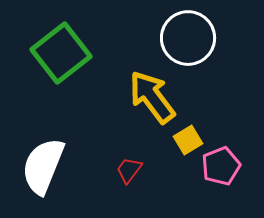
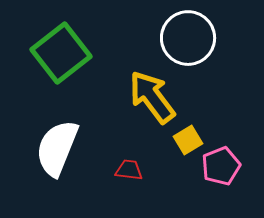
white semicircle: moved 14 px right, 18 px up
red trapezoid: rotated 60 degrees clockwise
